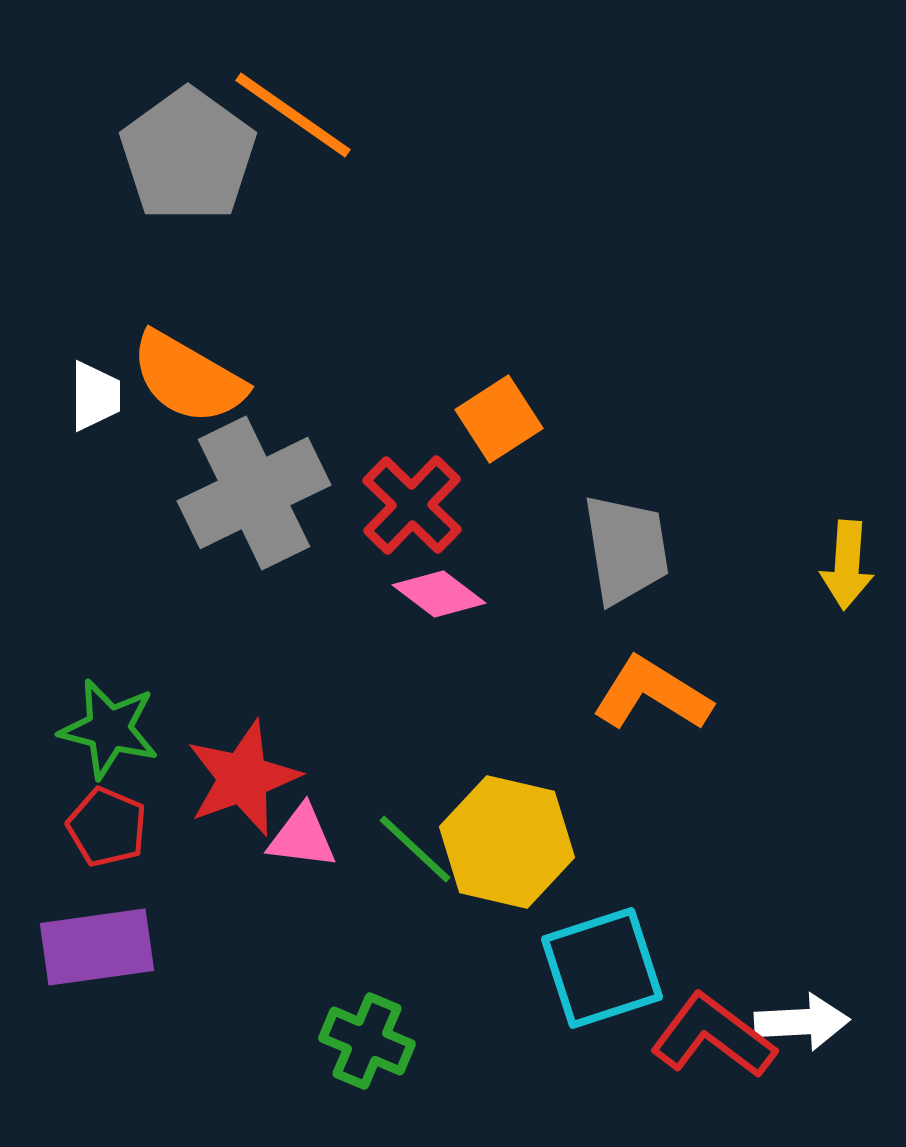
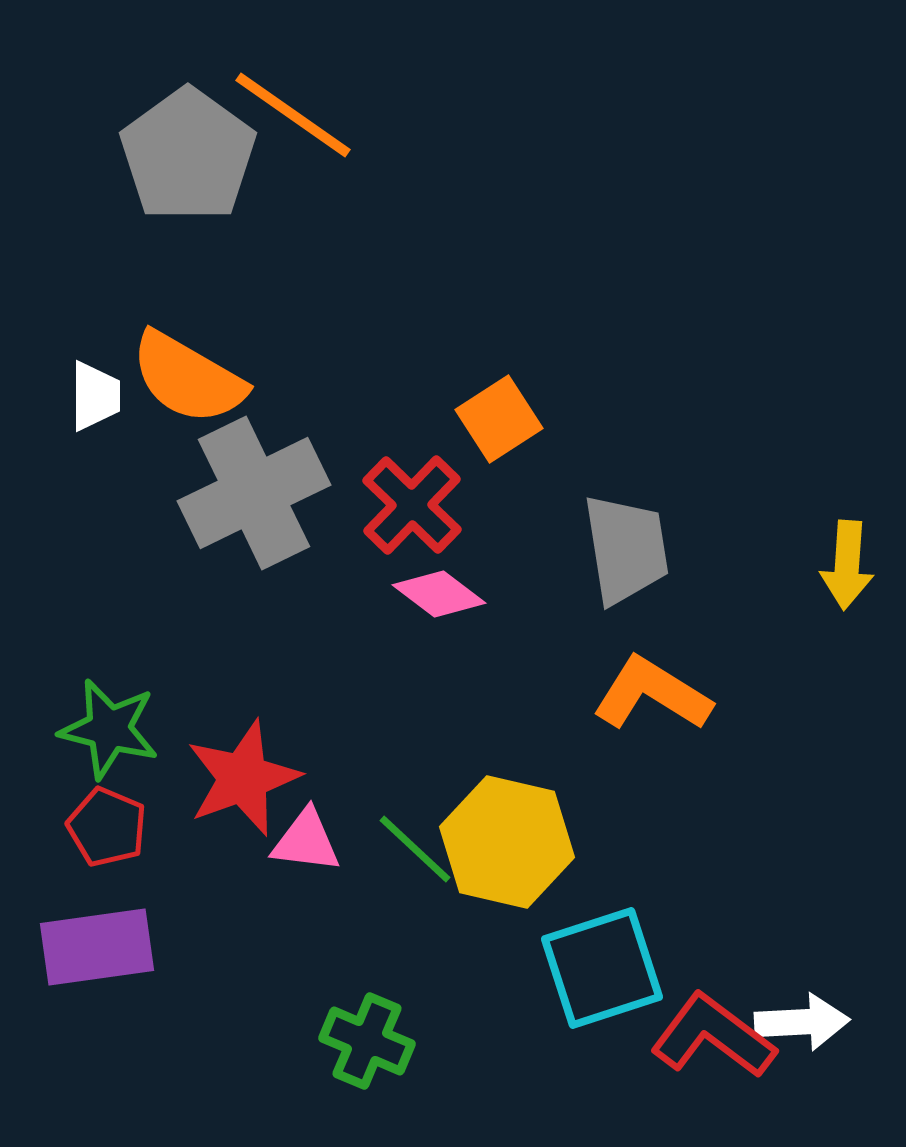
pink triangle: moved 4 px right, 4 px down
